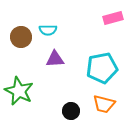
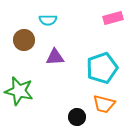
cyan semicircle: moved 10 px up
brown circle: moved 3 px right, 3 px down
purple triangle: moved 2 px up
cyan pentagon: rotated 8 degrees counterclockwise
green star: rotated 12 degrees counterclockwise
black circle: moved 6 px right, 6 px down
